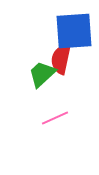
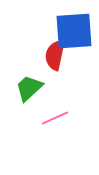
red semicircle: moved 6 px left, 4 px up
green trapezoid: moved 13 px left, 14 px down
